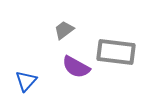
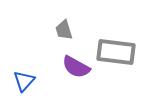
gray trapezoid: rotated 70 degrees counterclockwise
blue triangle: moved 2 px left
